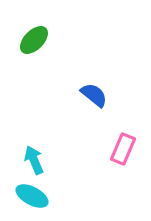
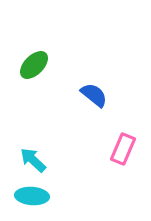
green ellipse: moved 25 px down
cyan arrow: moved 1 px left; rotated 24 degrees counterclockwise
cyan ellipse: rotated 24 degrees counterclockwise
